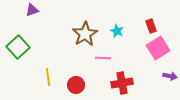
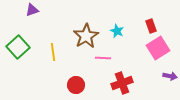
brown star: moved 1 px right, 2 px down
yellow line: moved 5 px right, 25 px up
red cross: rotated 10 degrees counterclockwise
